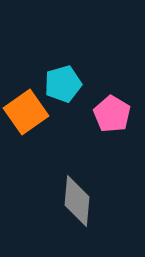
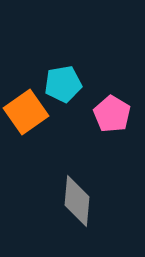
cyan pentagon: rotated 6 degrees clockwise
